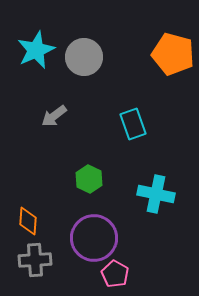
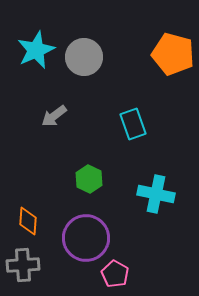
purple circle: moved 8 px left
gray cross: moved 12 px left, 5 px down
